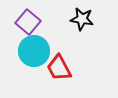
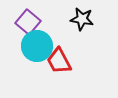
cyan circle: moved 3 px right, 5 px up
red trapezoid: moved 7 px up
